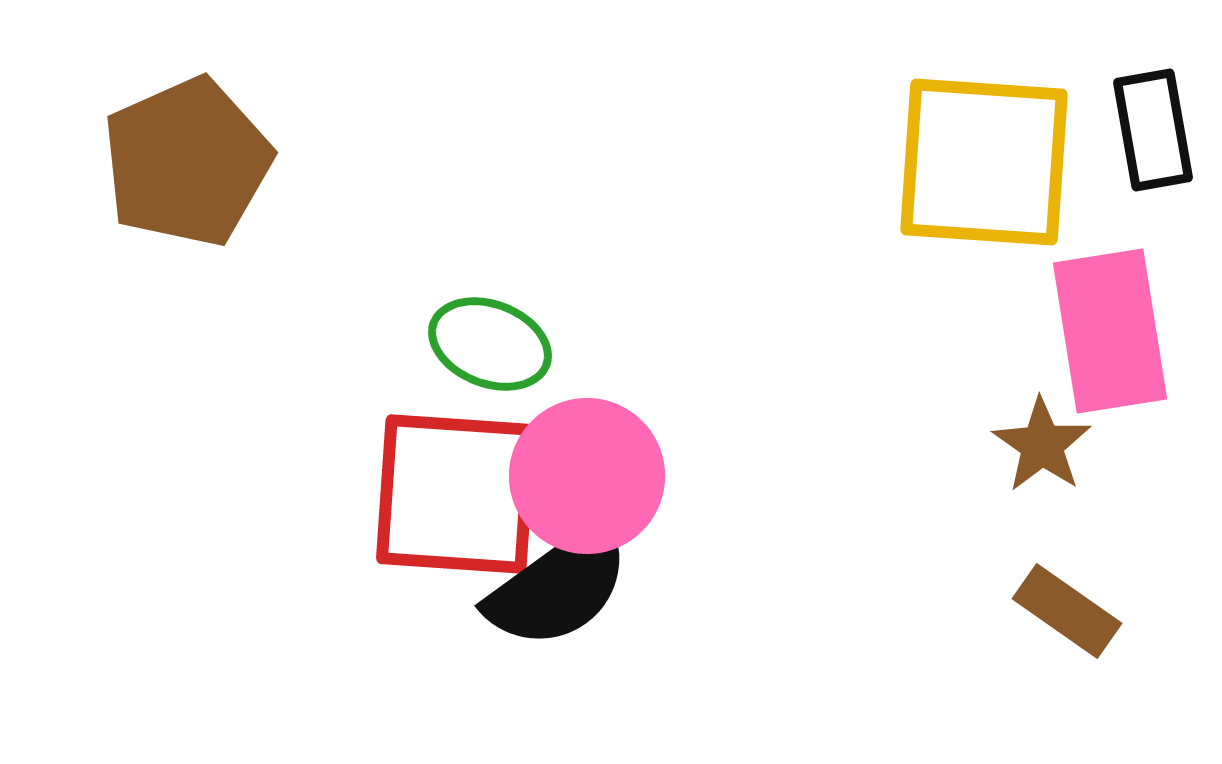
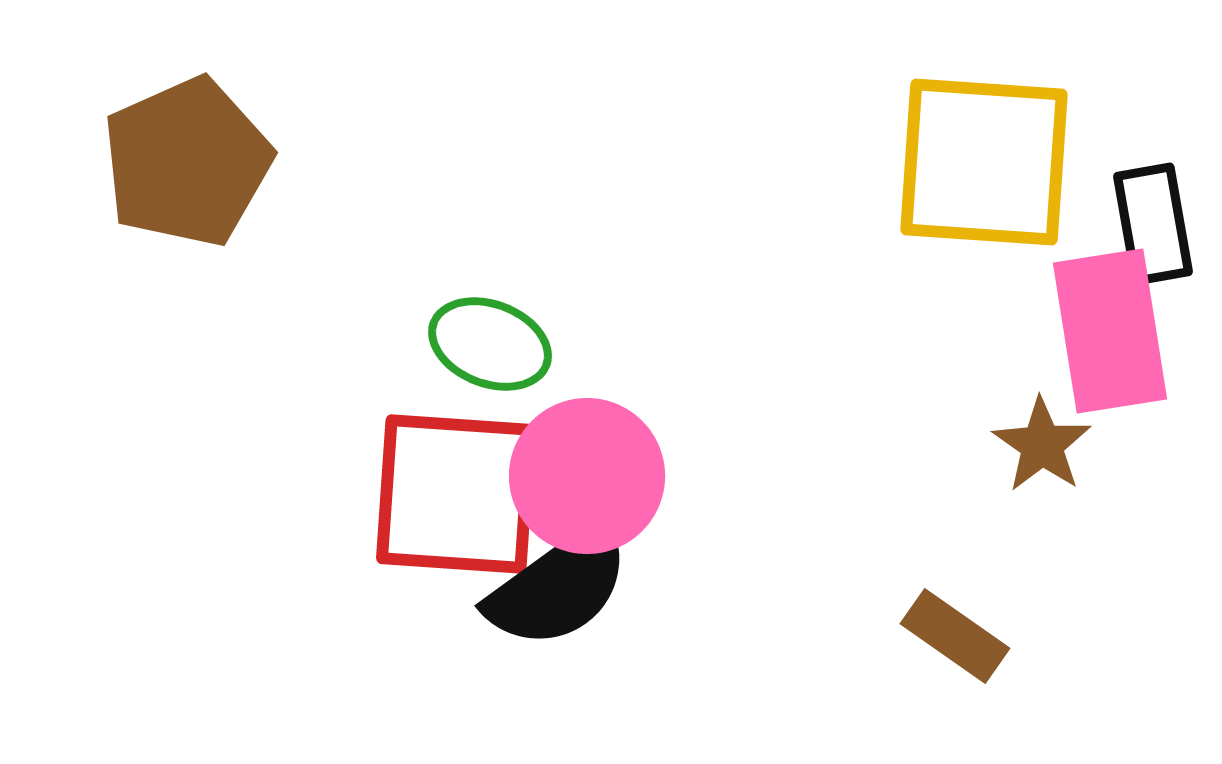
black rectangle: moved 94 px down
brown rectangle: moved 112 px left, 25 px down
